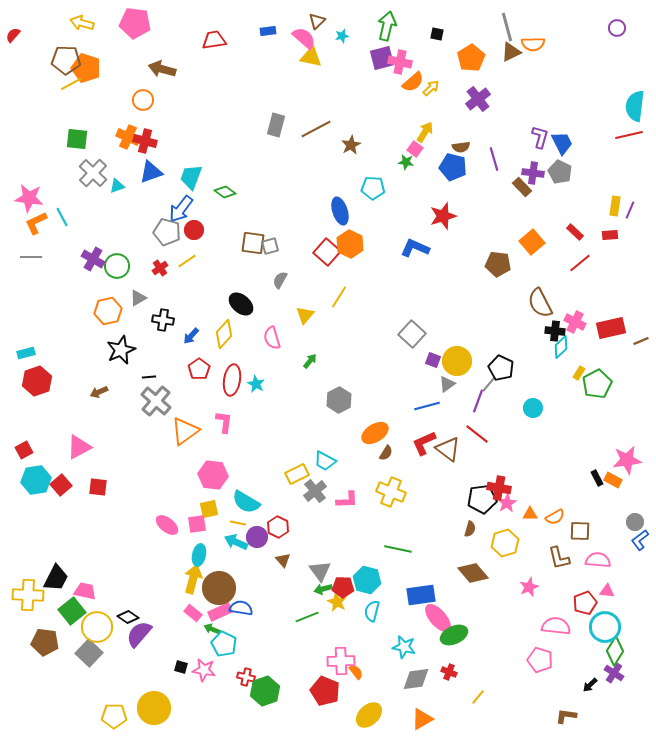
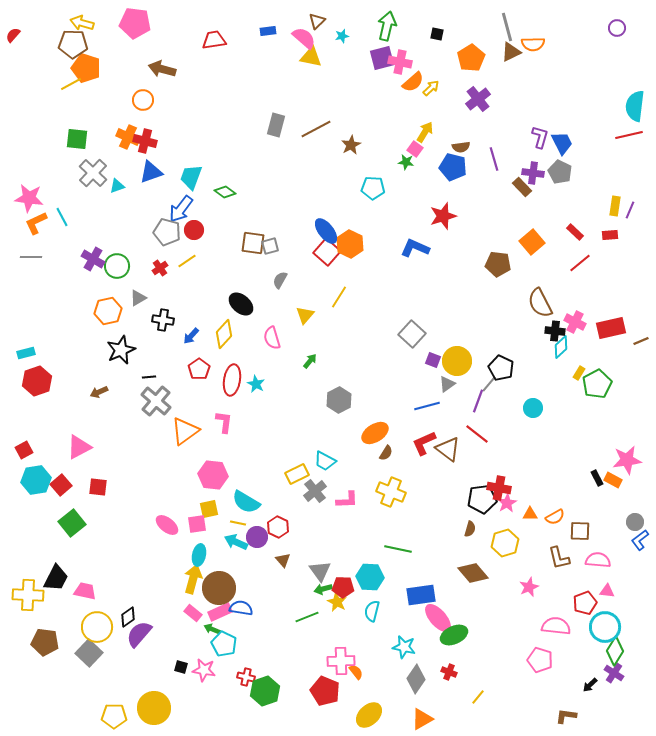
brown pentagon at (66, 60): moved 7 px right, 16 px up
blue ellipse at (340, 211): moved 14 px left, 20 px down; rotated 20 degrees counterclockwise
cyan hexagon at (367, 580): moved 3 px right, 3 px up; rotated 12 degrees counterclockwise
green square at (72, 611): moved 88 px up
black diamond at (128, 617): rotated 70 degrees counterclockwise
gray diamond at (416, 679): rotated 48 degrees counterclockwise
